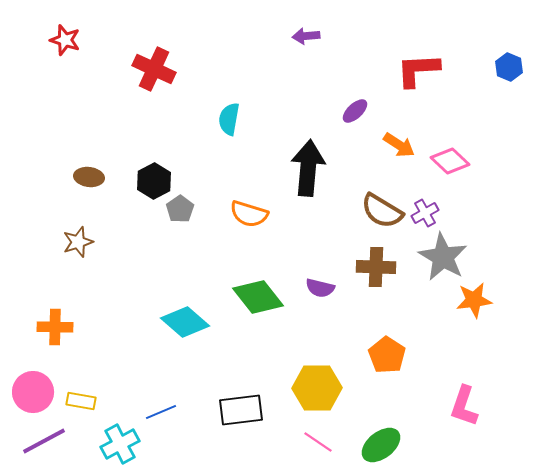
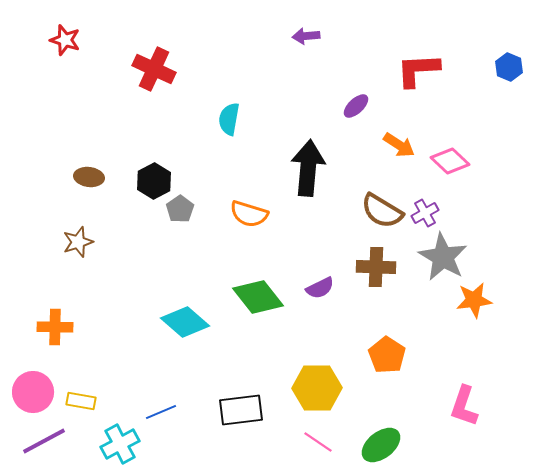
purple ellipse: moved 1 px right, 5 px up
purple semicircle: rotated 40 degrees counterclockwise
